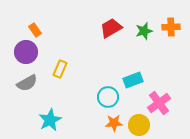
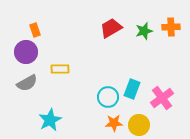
orange rectangle: rotated 16 degrees clockwise
yellow rectangle: rotated 66 degrees clockwise
cyan rectangle: moved 1 px left, 9 px down; rotated 48 degrees counterclockwise
pink cross: moved 3 px right, 5 px up
